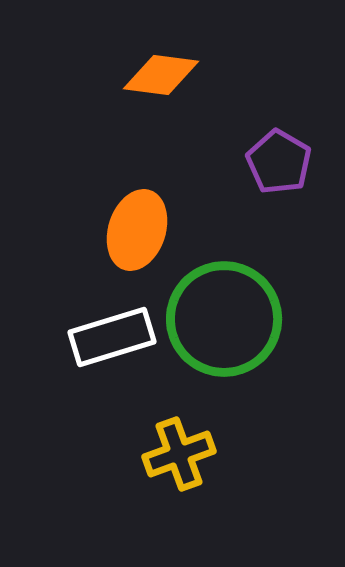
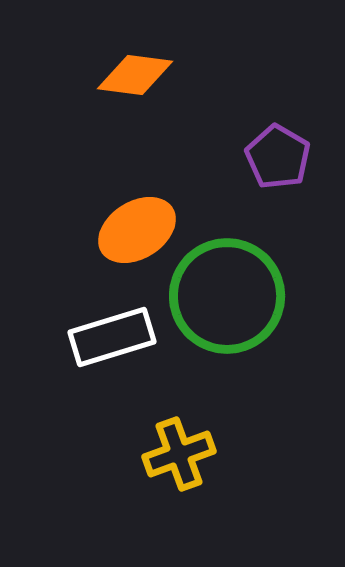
orange diamond: moved 26 px left
purple pentagon: moved 1 px left, 5 px up
orange ellipse: rotated 40 degrees clockwise
green circle: moved 3 px right, 23 px up
